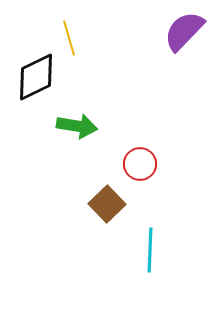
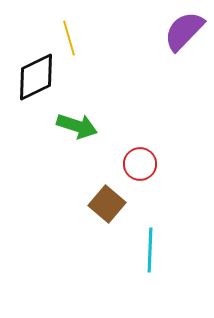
green arrow: rotated 9 degrees clockwise
brown square: rotated 6 degrees counterclockwise
